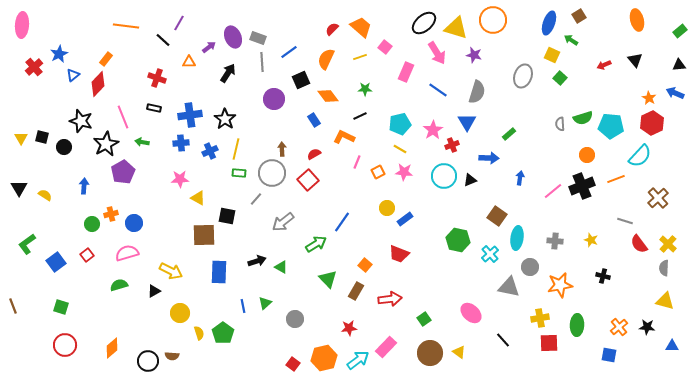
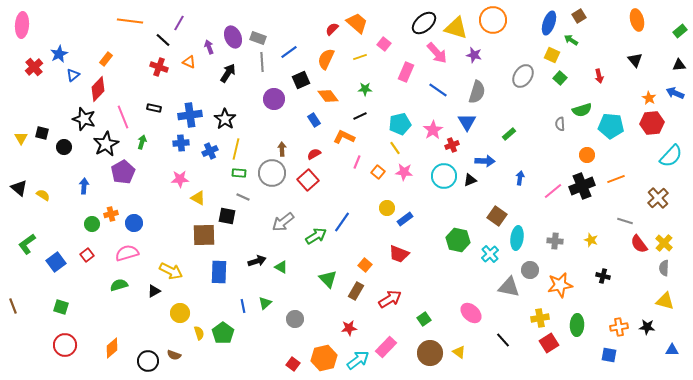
orange line at (126, 26): moved 4 px right, 5 px up
orange trapezoid at (361, 27): moved 4 px left, 4 px up
purple arrow at (209, 47): rotated 72 degrees counterclockwise
pink square at (385, 47): moved 1 px left, 3 px up
pink arrow at (437, 53): rotated 10 degrees counterclockwise
orange triangle at (189, 62): rotated 24 degrees clockwise
red arrow at (604, 65): moved 5 px left, 11 px down; rotated 80 degrees counterclockwise
gray ellipse at (523, 76): rotated 15 degrees clockwise
red cross at (157, 78): moved 2 px right, 11 px up
red diamond at (98, 84): moved 5 px down
green semicircle at (583, 118): moved 1 px left, 8 px up
black star at (81, 121): moved 3 px right, 2 px up
red hexagon at (652, 123): rotated 20 degrees clockwise
black square at (42, 137): moved 4 px up
green arrow at (142, 142): rotated 96 degrees clockwise
yellow line at (400, 149): moved 5 px left, 1 px up; rotated 24 degrees clockwise
cyan semicircle at (640, 156): moved 31 px right
blue arrow at (489, 158): moved 4 px left, 3 px down
orange square at (378, 172): rotated 24 degrees counterclockwise
black triangle at (19, 188): rotated 18 degrees counterclockwise
yellow semicircle at (45, 195): moved 2 px left
gray line at (256, 199): moved 13 px left, 2 px up; rotated 72 degrees clockwise
green arrow at (316, 244): moved 8 px up
yellow cross at (668, 244): moved 4 px left, 1 px up
gray circle at (530, 267): moved 3 px down
red arrow at (390, 299): rotated 25 degrees counterclockwise
orange cross at (619, 327): rotated 30 degrees clockwise
red square at (549, 343): rotated 30 degrees counterclockwise
blue triangle at (672, 346): moved 4 px down
brown semicircle at (172, 356): moved 2 px right, 1 px up; rotated 16 degrees clockwise
